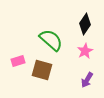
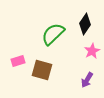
green semicircle: moved 2 px right, 6 px up; rotated 85 degrees counterclockwise
pink star: moved 7 px right
